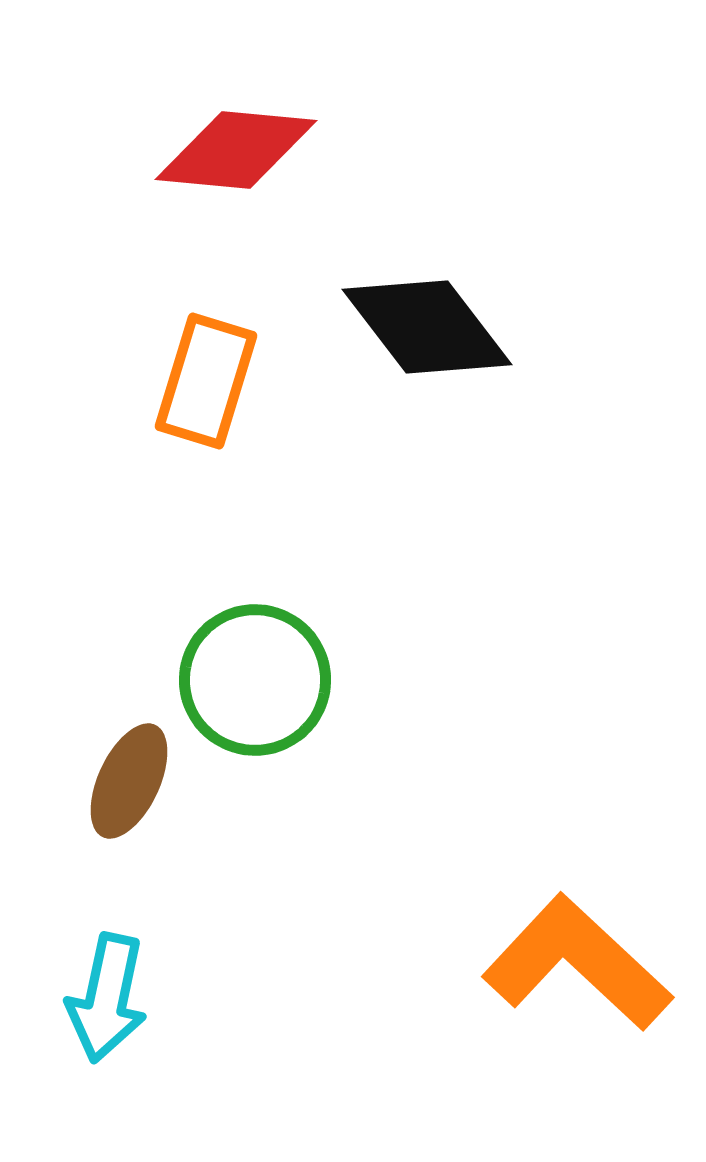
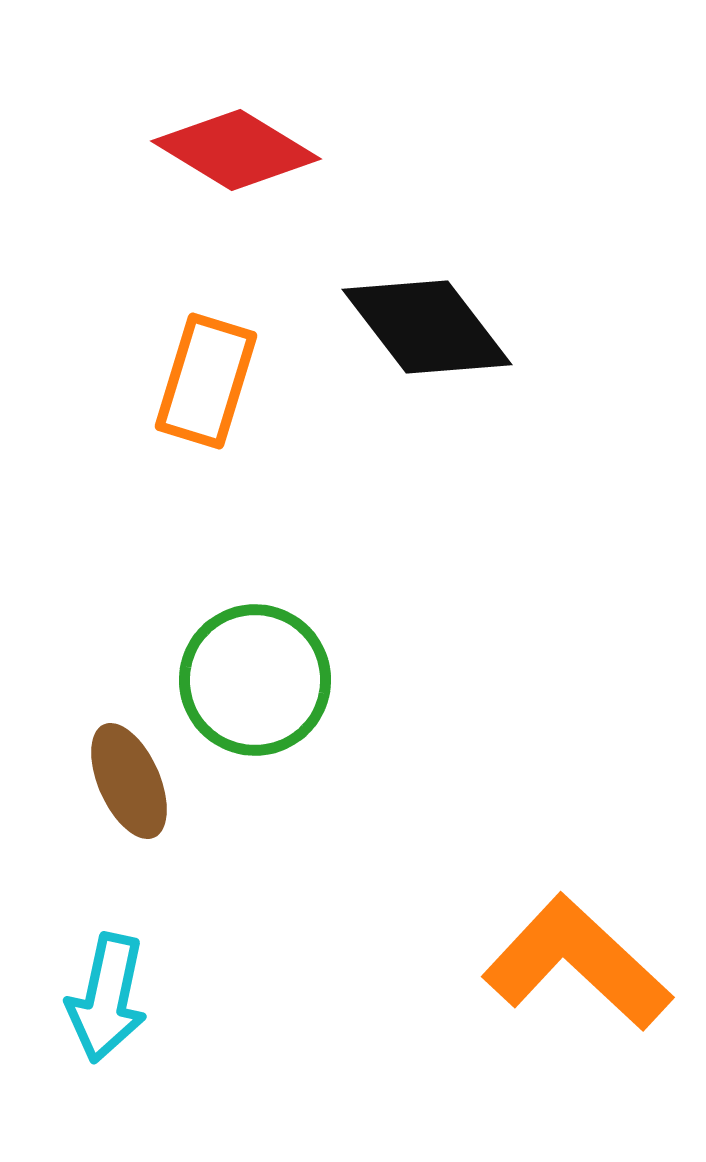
red diamond: rotated 26 degrees clockwise
brown ellipse: rotated 49 degrees counterclockwise
